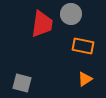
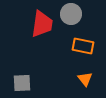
orange triangle: rotated 35 degrees counterclockwise
gray square: rotated 18 degrees counterclockwise
